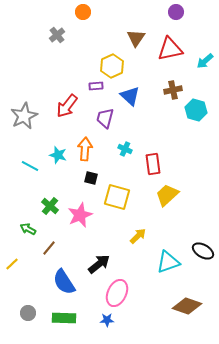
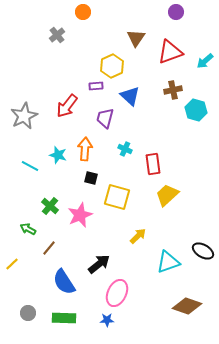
red triangle: moved 3 px down; rotated 8 degrees counterclockwise
